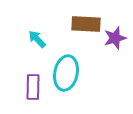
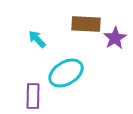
purple star: rotated 15 degrees counterclockwise
cyan ellipse: rotated 48 degrees clockwise
purple rectangle: moved 9 px down
